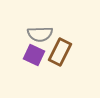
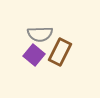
purple square: rotated 15 degrees clockwise
